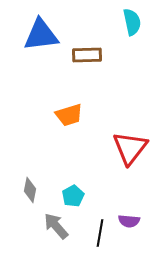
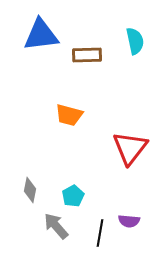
cyan semicircle: moved 3 px right, 19 px down
orange trapezoid: rotated 32 degrees clockwise
